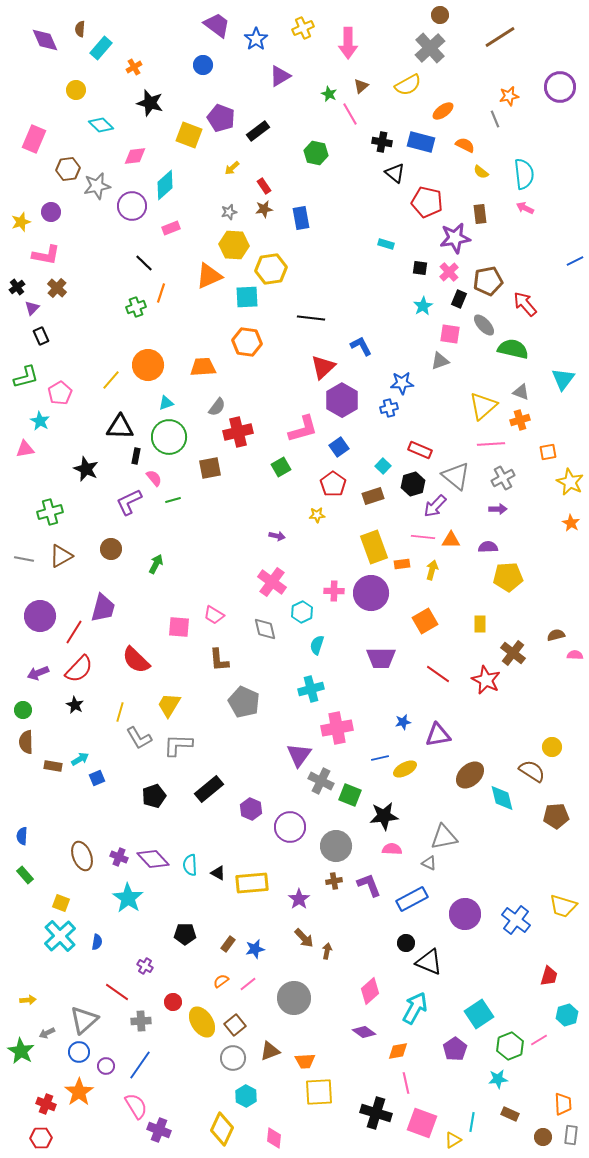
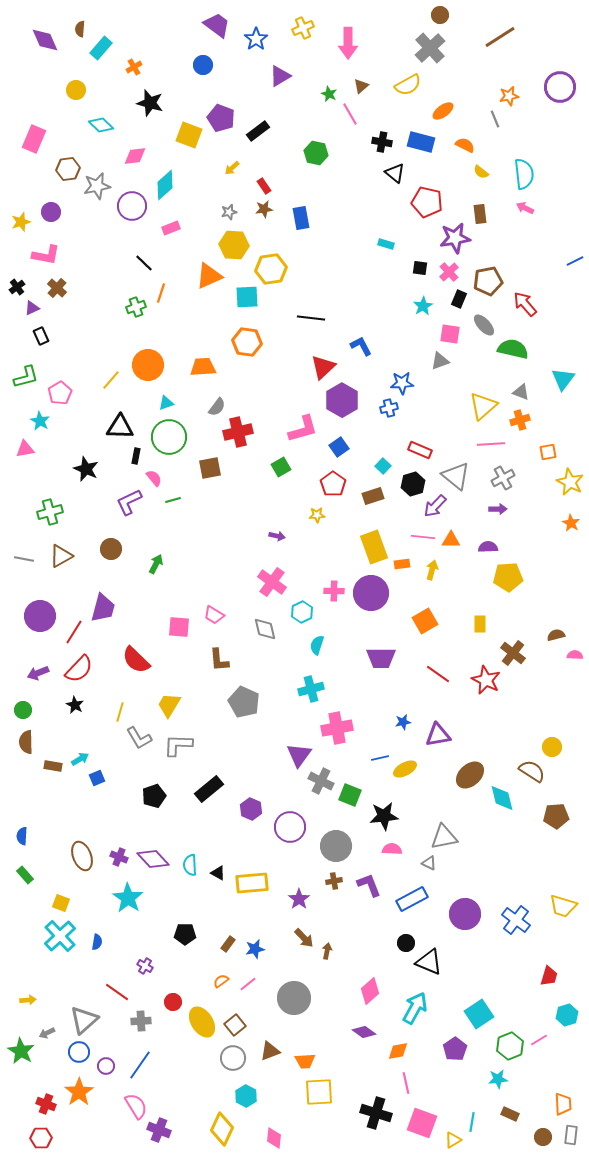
purple triangle at (32, 308): rotated 21 degrees clockwise
